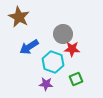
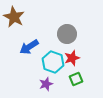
brown star: moved 5 px left
gray circle: moved 4 px right
red star: moved 9 px down; rotated 21 degrees counterclockwise
purple star: rotated 24 degrees counterclockwise
